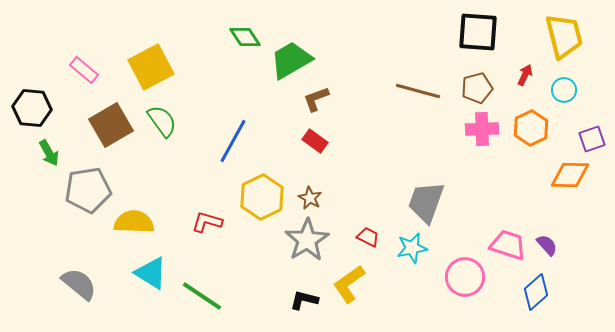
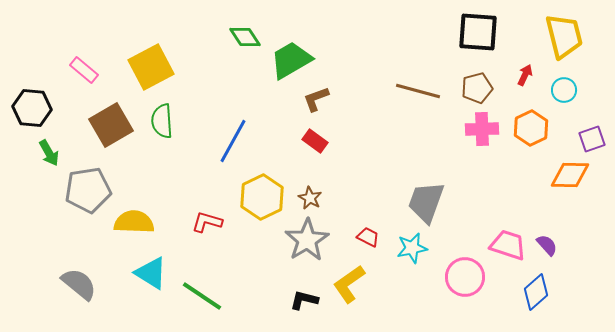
green semicircle: rotated 148 degrees counterclockwise
